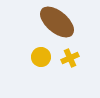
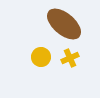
brown ellipse: moved 7 px right, 2 px down
